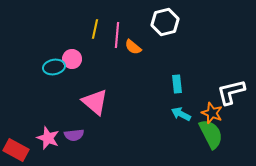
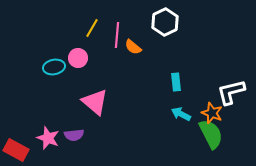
white hexagon: rotated 12 degrees counterclockwise
yellow line: moved 3 px left, 1 px up; rotated 18 degrees clockwise
pink circle: moved 6 px right, 1 px up
cyan rectangle: moved 1 px left, 2 px up
